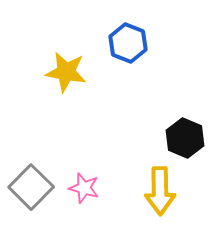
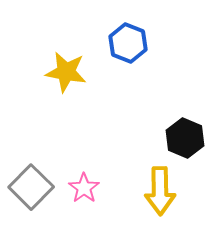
pink star: rotated 20 degrees clockwise
